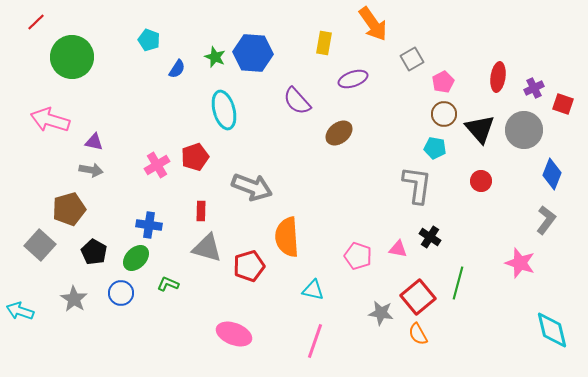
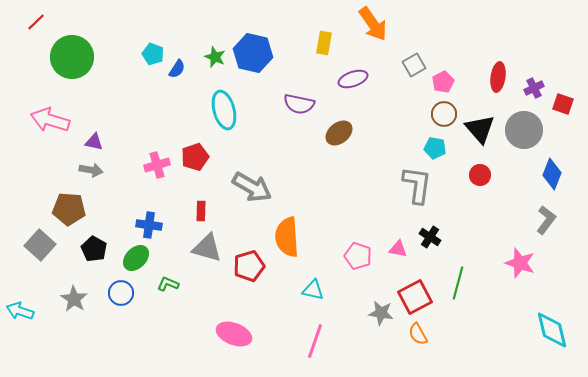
cyan pentagon at (149, 40): moved 4 px right, 14 px down
blue hexagon at (253, 53): rotated 9 degrees clockwise
gray square at (412, 59): moved 2 px right, 6 px down
purple semicircle at (297, 101): moved 2 px right, 3 px down; rotated 36 degrees counterclockwise
pink cross at (157, 165): rotated 15 degrees clockwise
red circle at (481, 181): moved 1 px left, 6 px up
gray arrow at (252, 187): rotated 9 degrees clockwise
brown pentagon at (69, 209): rotated 20 degrees clockwise
black pentagon at (94, 252): moved 3 px up
red square at (418, 297): moved 3 px left; rotated 12 degrees clockwise
